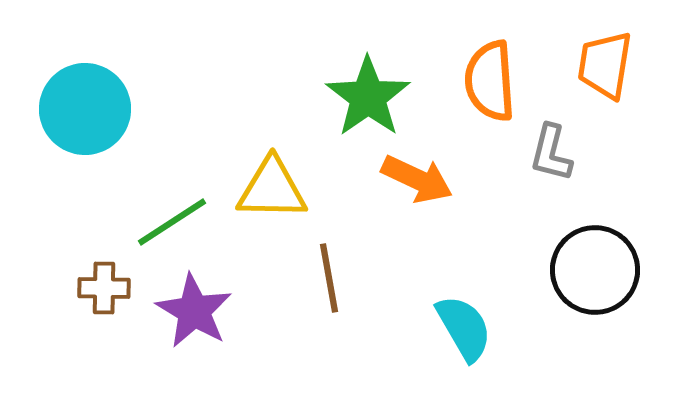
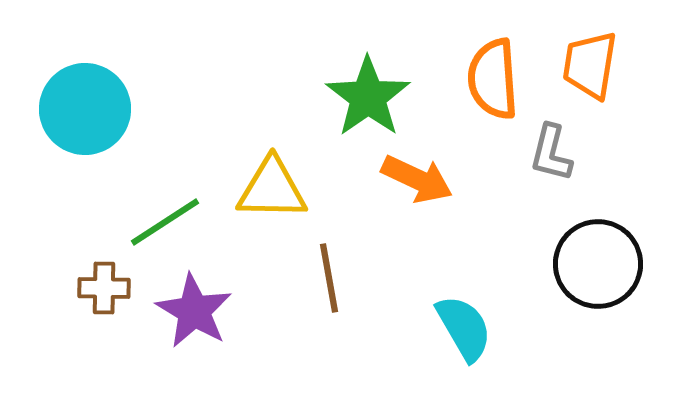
orange trapezoid: moved 15 px left
orange semicircle: moved 3 px right, 2 px up
green line: moved 7 px left
black circle: moved 3 px right, 6 px up
